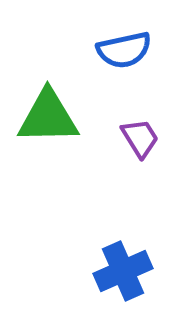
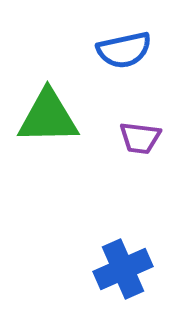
purple trapezoid: rotated 129 degrees clockwise
blue cross: moved 2 px up
